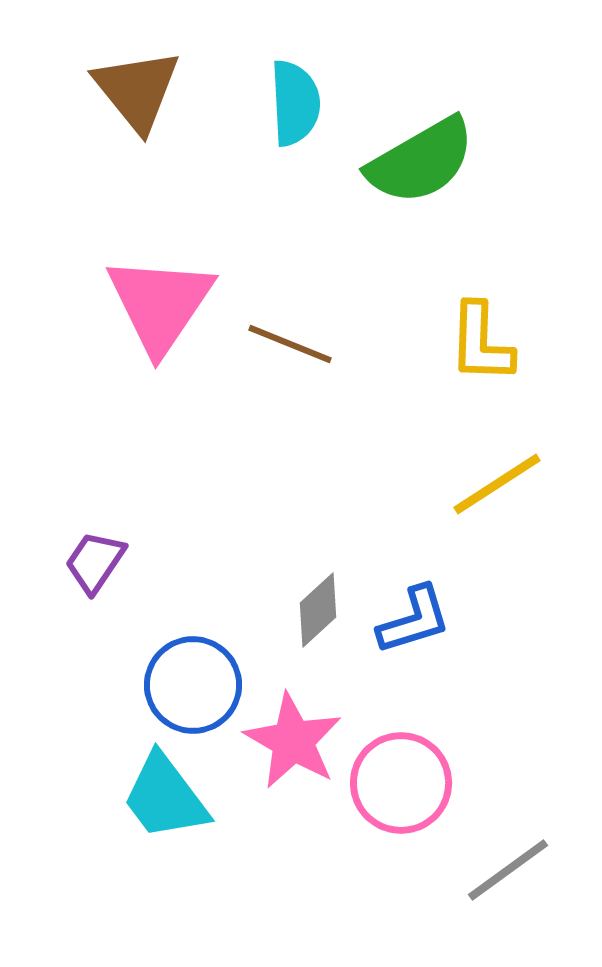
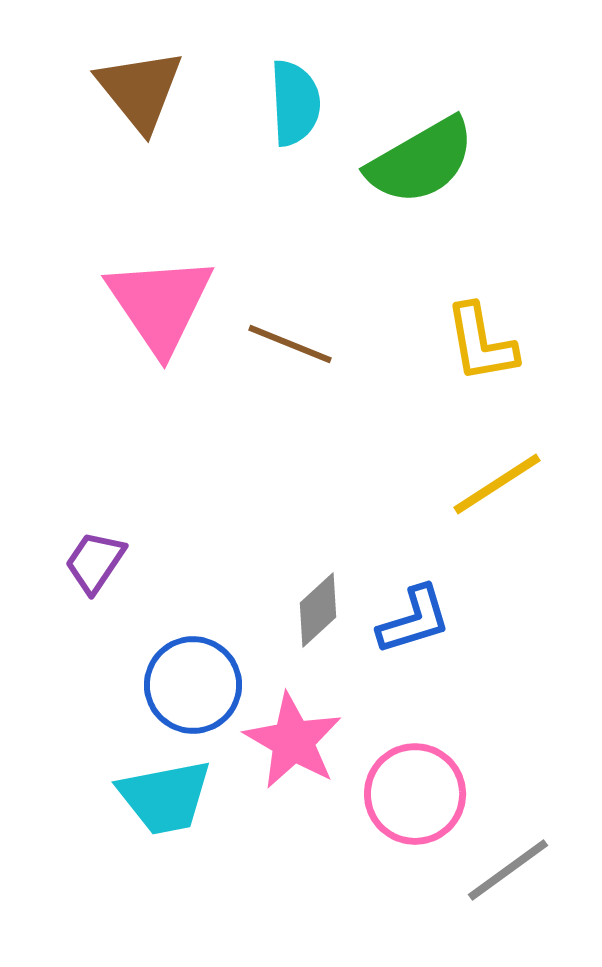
brown triangle: moved 3 px right
pink triangle: rotated 8 degrees counterclockwise
yellow L-shape: rotated 12 degrees counterclockwise
pink circle: moved 14 px right, 11 px down
cyan trapezoid: rotated 64 degrees counterclockwise
